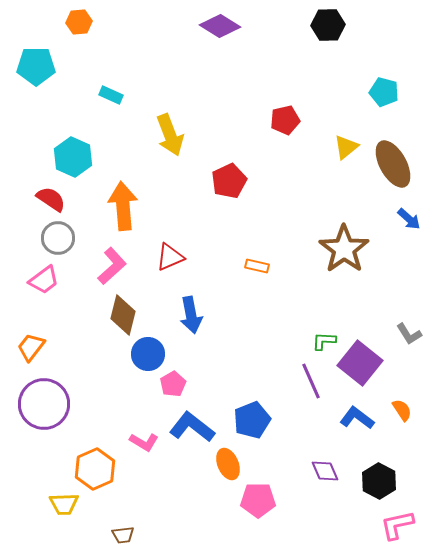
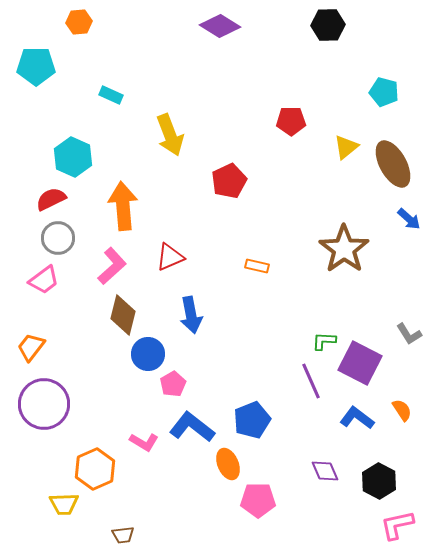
red pentagon at (285, 120): moved 6 px right, 1 px down; rotated 12 degrees clockwise
red semicircle at (51, 199): rotated 60 degrees counterclockwise
purple square at (360, 363): rotated 12 degrees counterclockwise
